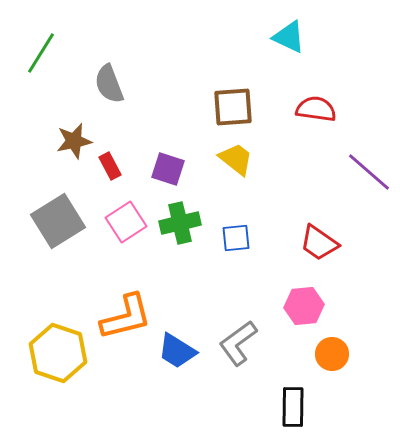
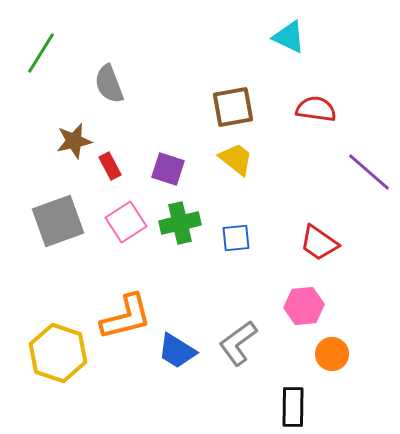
brown square: rotated 6 degrees counterclockwise
gray square: rotated 12 degrees clockwise
